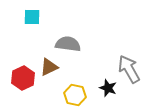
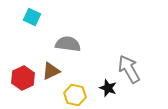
cyan square: rotated 24 degrees clockwise
brown triangle: moved 2 px right, 4 px down
